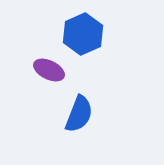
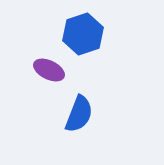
blue hexagon: rotated 6 degrees clockwise
